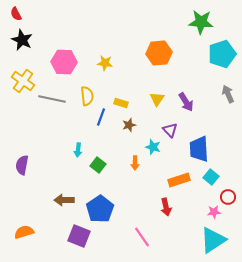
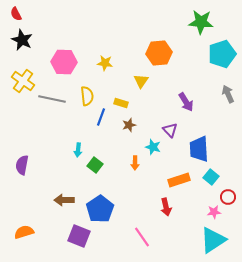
yellow triangle: moved 16 px left, 18 px up
green square: moved 3 px left
